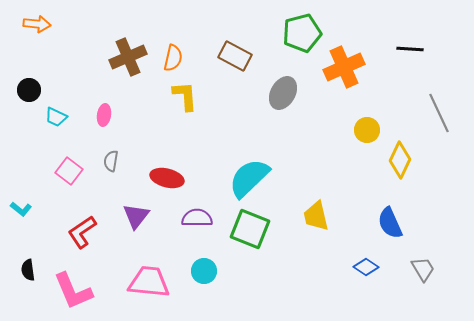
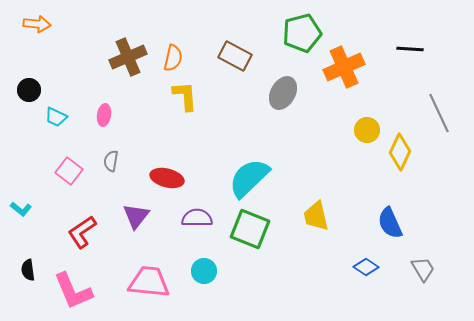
yellow diamond: moved 8 px up
